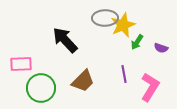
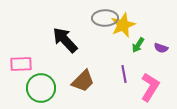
green arrow: moved 1 px right, 3 px down
